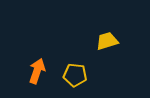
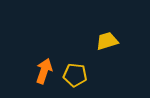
orange arrow: moved 7 px right
